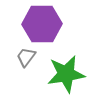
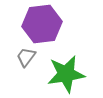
purple hexagon: rotated 6 degrees counterclockwise
